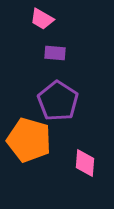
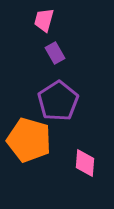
pink trapezoid: moved 2 px right, 1 px down; rotated 75 degrees clockwise
purple rectangle: rotated 55 degrees clockwise
purple pentagon: rotated 6 degrees clockwise
